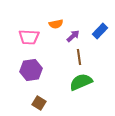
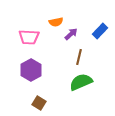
orange semicircle: moved 2 px up
purple arrow: moved 2 px left, 2 px up
brown line: rotated 21 degrees clockwise
purple hexagon: rotated 20 degrees counterclockwise
